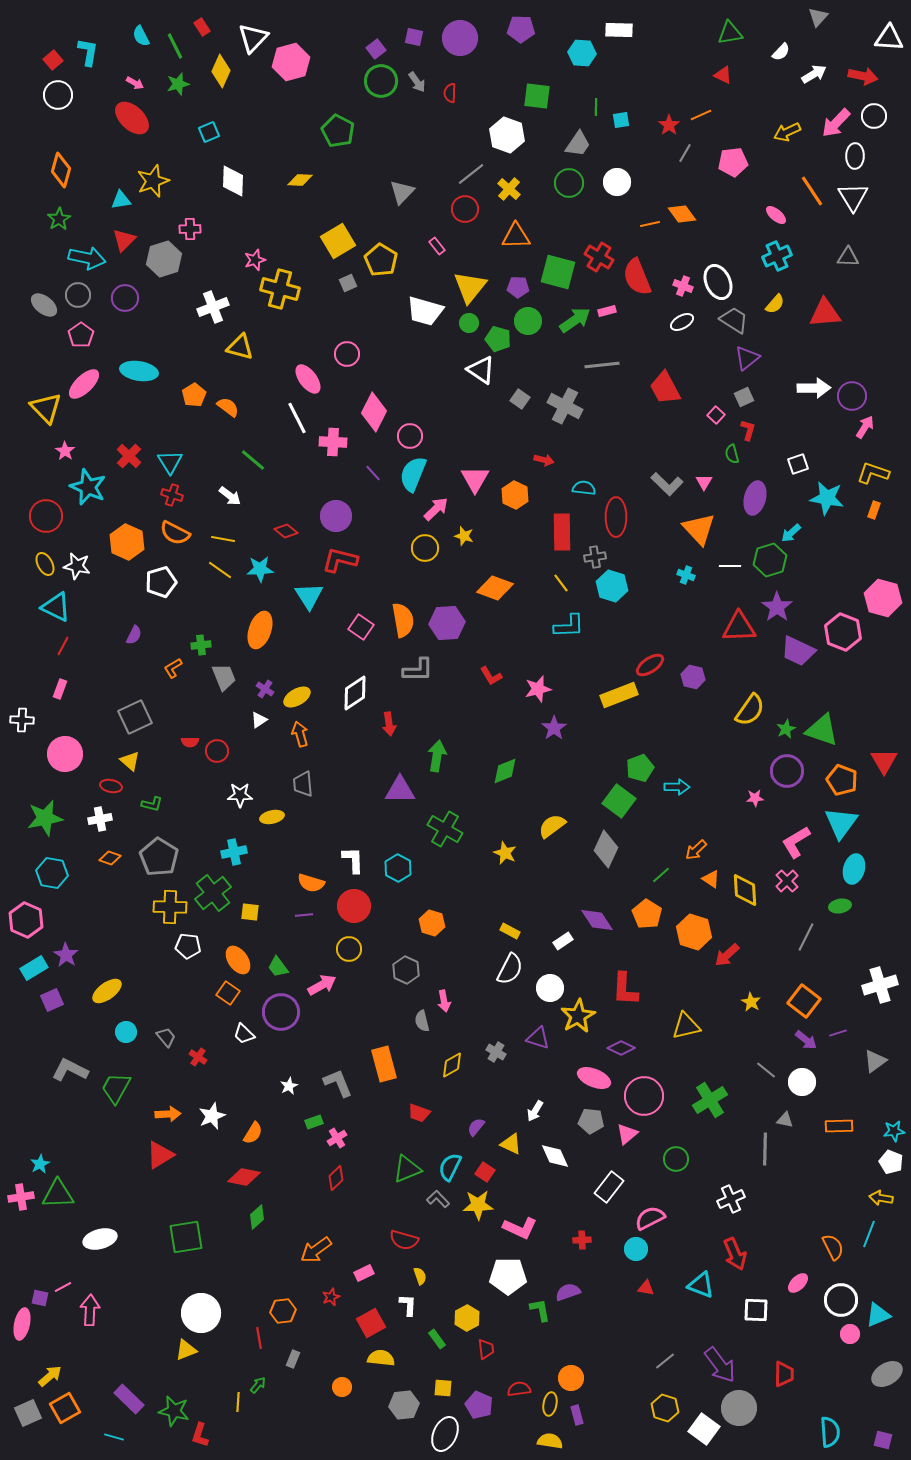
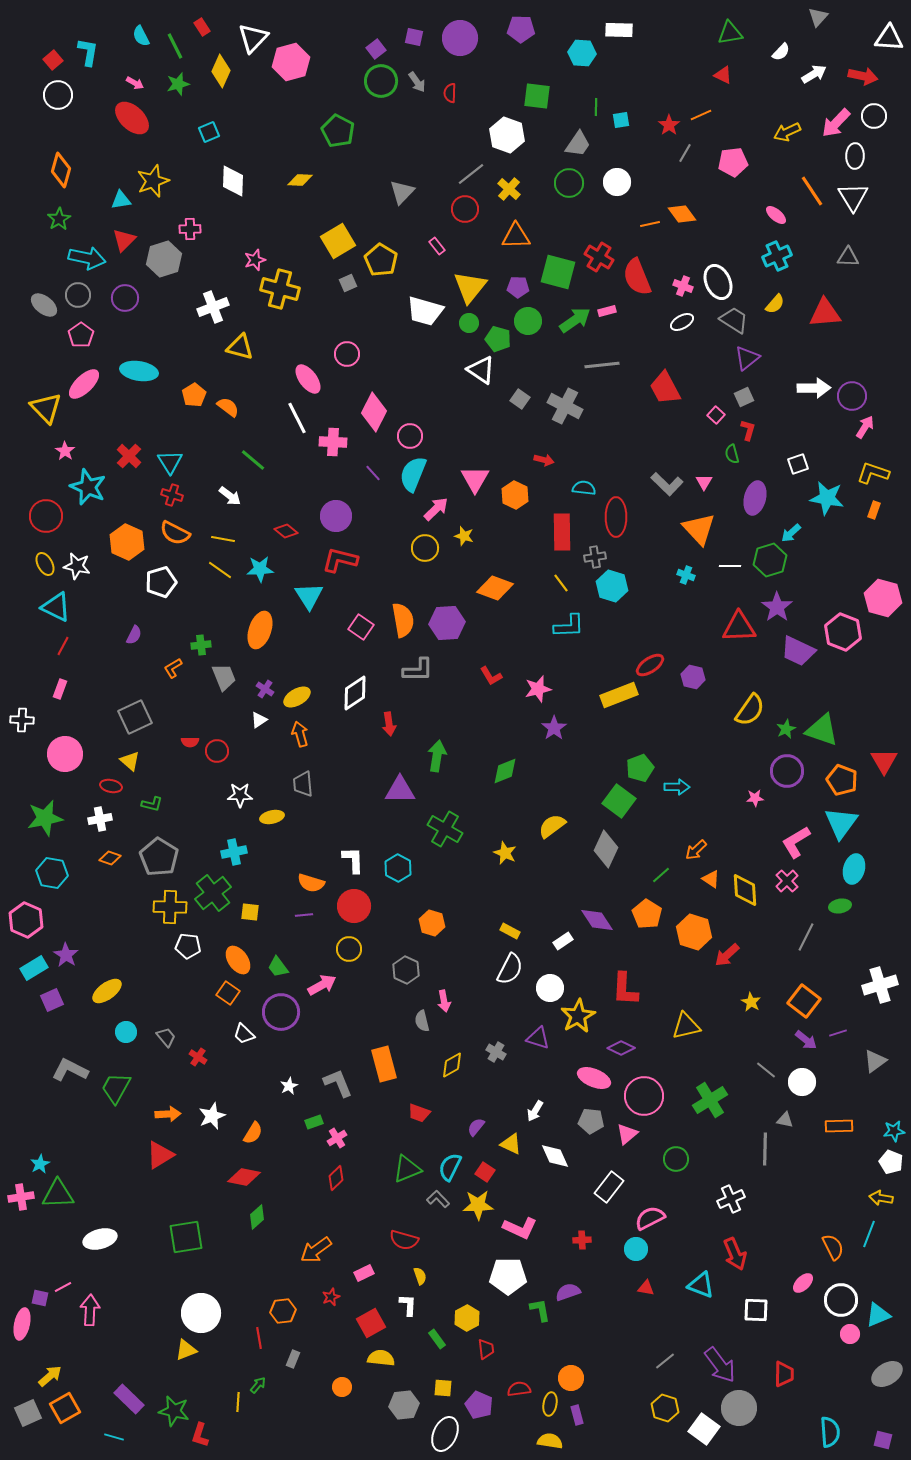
pink ellipse at (798, 1283): moved 5 px right
